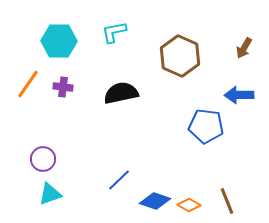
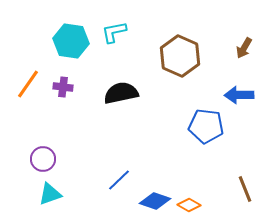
cyan hexagon: moved 12 px right; rotated 8 degrees clockwise
brown line: moved 18 px right, 12 px up
